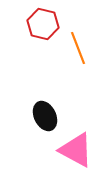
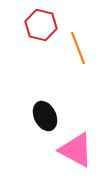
red hexagon: moved 2 px left, 1 px down
